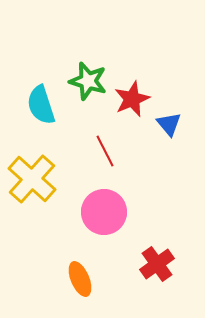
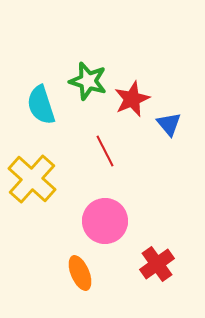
pink circle: moved 1 px right, 9 px down
orange ellipse: moved 6 px up
